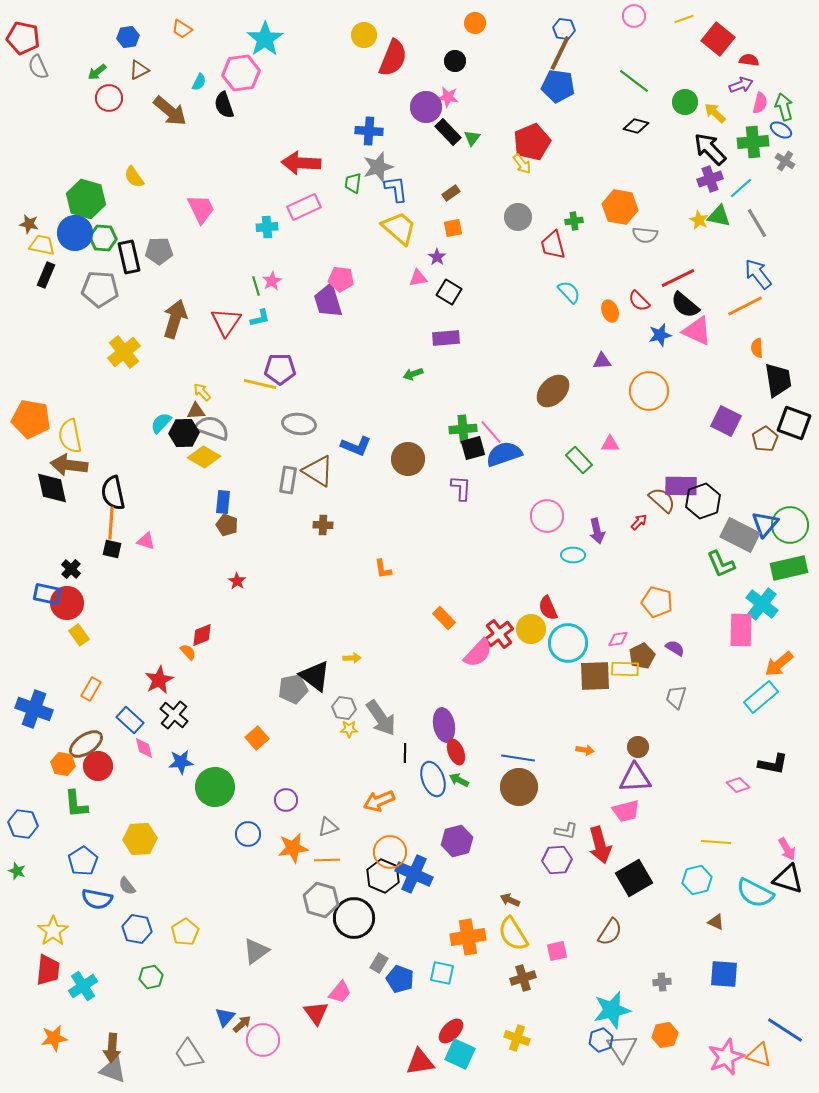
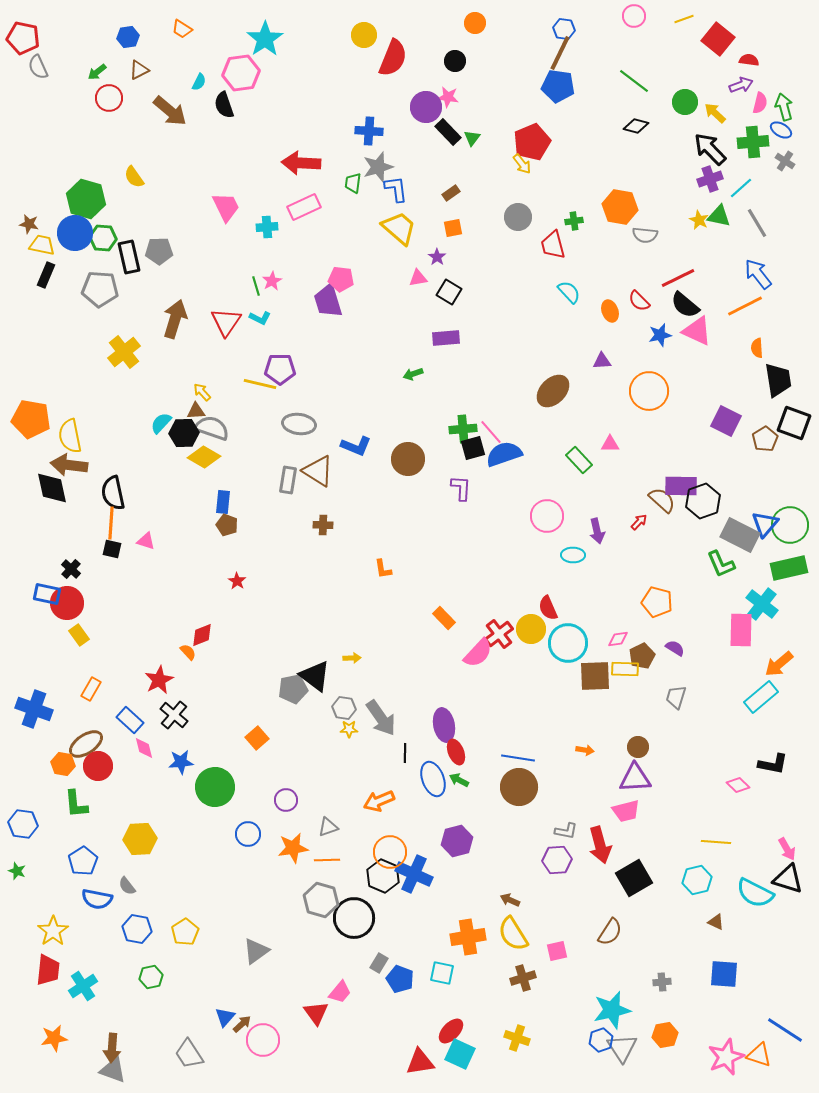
pink trapezoid at (201, 209): moved 25 px right, 2 px up
cyan L-shape at (260, 318): rotated 40 degrees clockwise
